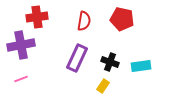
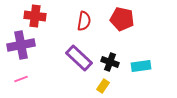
red cross: moved 2 px left, 1 px up; rotated 15 degrees clockwise
purple rectangle: moved 2 px right; rotated 72 degrees counterclockwise
